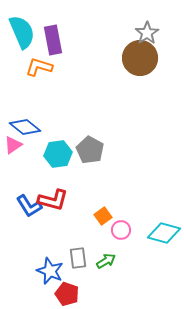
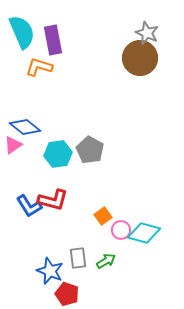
gray star: rotated 15 degrees counterclockwise
cyan diamond: moved 20 px left
